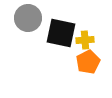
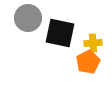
black square: moved 1 px left
yellow cross: moved 8 px right, 3 px down
